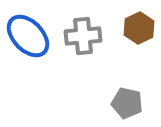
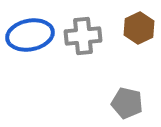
blue ellipse: moved 2 px right, 1 px up; rotated 57 degrees counterclockwise
